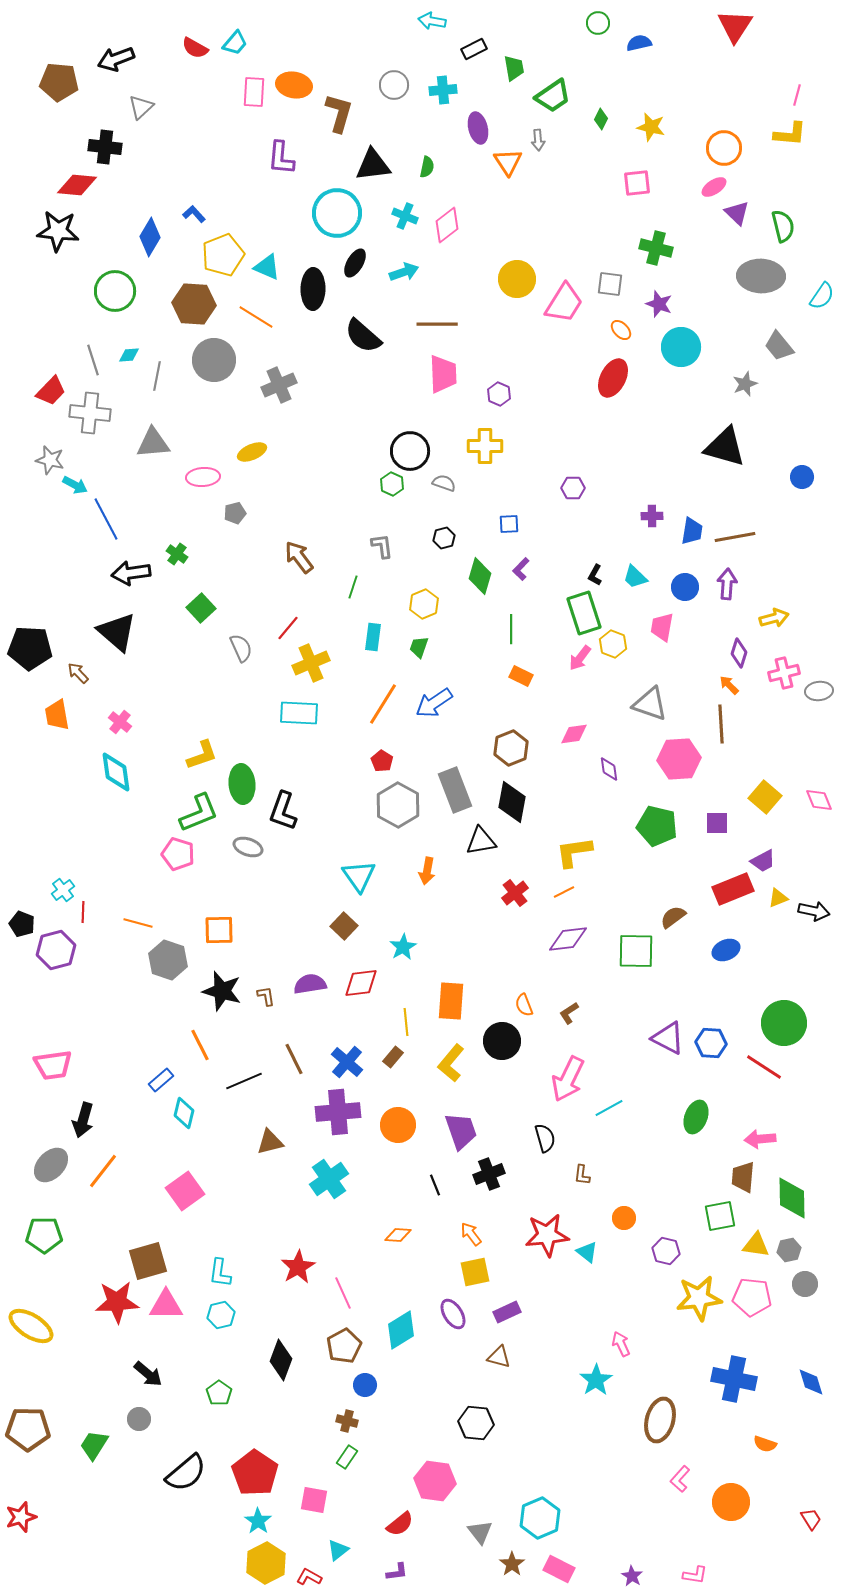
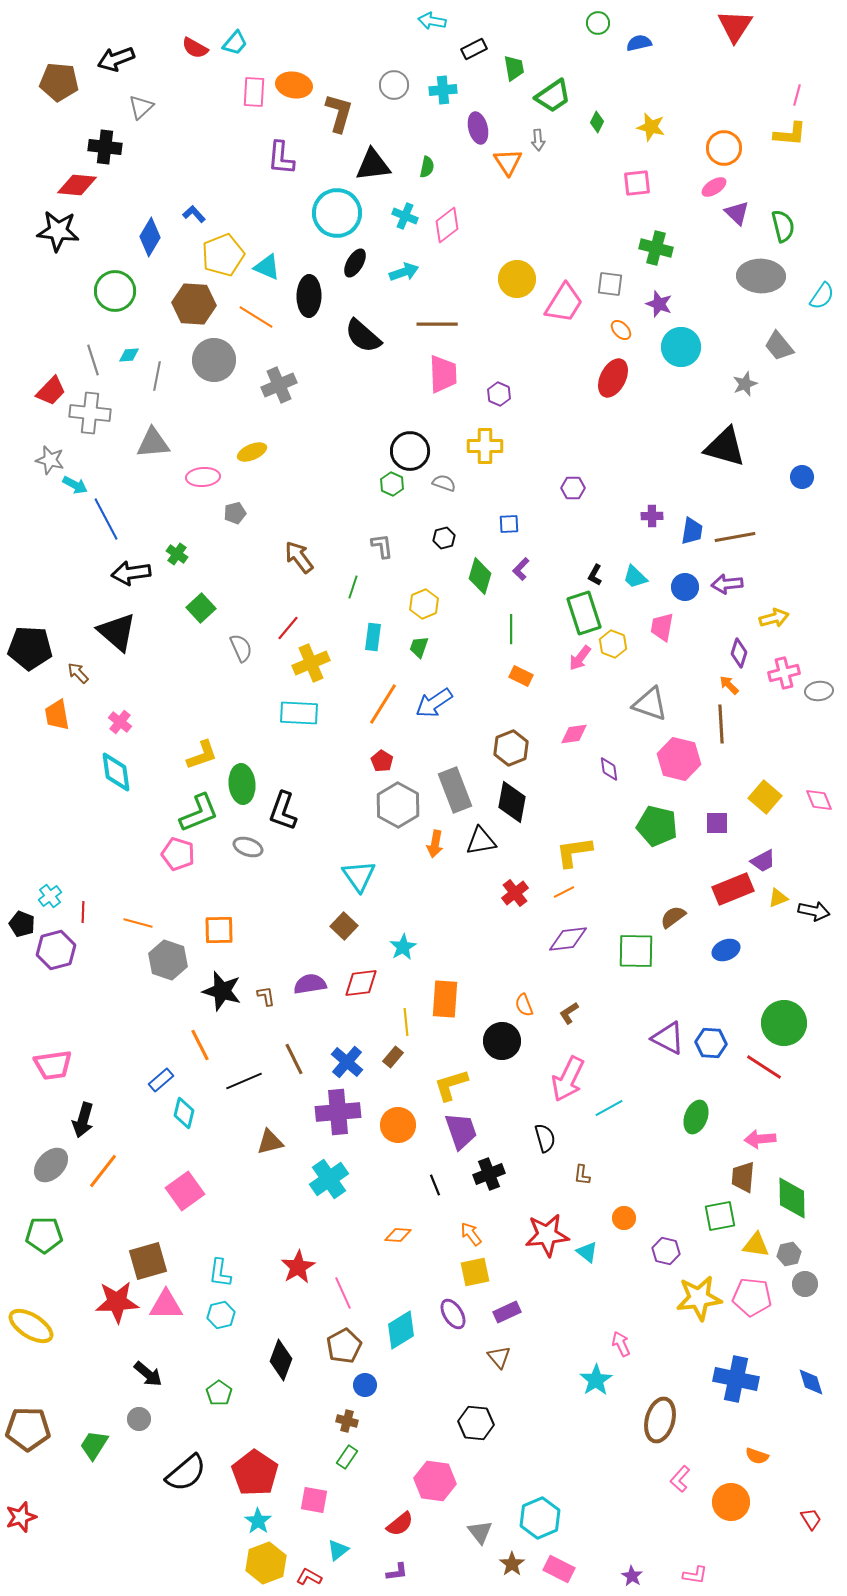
green diamond at (601, 119): moved 4 px left, 3 px down
black ellipse at (313, 289): moved 4 px left, 7 px down
purple arrow at (727, 584): rotated 100 degrees counterclockwise
pink hexagon at (679, 759): rotated 18 degrees clockwise
orange arrow at (427, 871): moved 8 px right, 27 px up
cyan cross at (63, 890): moved 13 px left, 6 px down
orange rectangle at (451, 1001): moved 6 px left, 2 px up
yellow L-shape at (451, 1063): moved 22 px down; rotated 33 degrees clockwise
gray hexagon at (789, 1250): moved 4 px down
brown triangle at (499, 1357): rotated 35 degrees clockwise
blue cross at (734, 1379): moved 2 px right
orange semicircle at (765, 1444): moved 8 px left, 12 px down
yellow hexagon at (266, 1563): rotated 6 degrees clockwise
